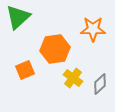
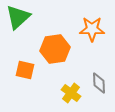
orange star: moved 1 px left
orange square: rotated 36 degrees clockwise
yellow cross: moved 2 px left, 15 px down
gray diamond: moved 1 px left, 1 px up; rotated 50 degrees counterclockwise
